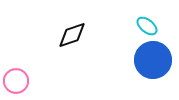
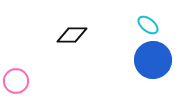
cyan ellipse: moved 1 px right, 1 px up
black diamond: rotated 20 degrees clockwise
